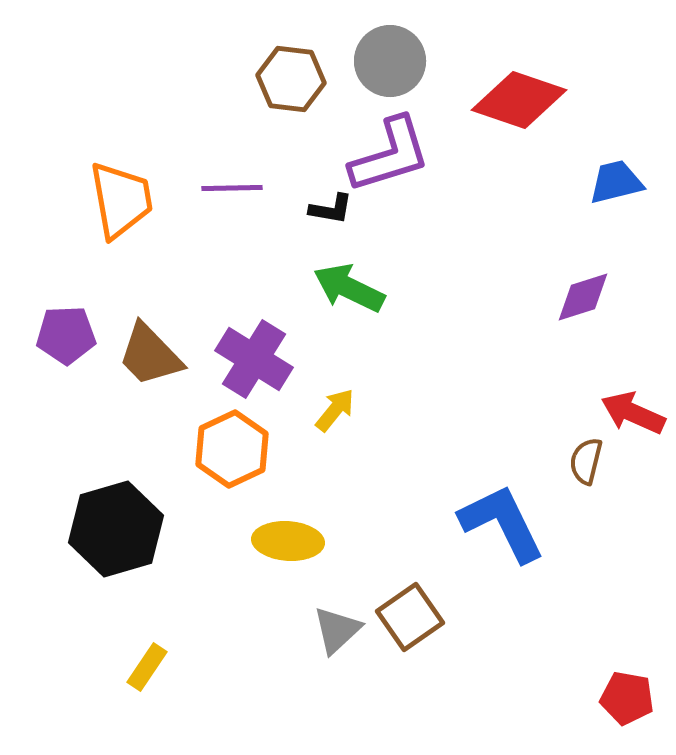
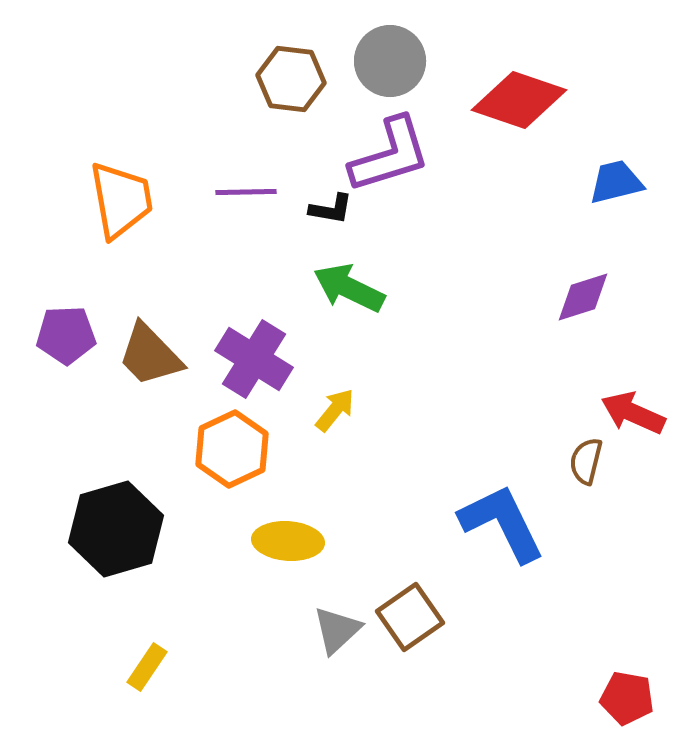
purple line: moved 14 px right, 4 px down
